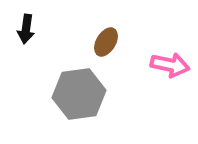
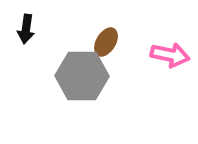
pink arrow: moved 10 px up
gray hexagon: moved 3 px right, 18 px up; rotated 9 degrees clockwise
